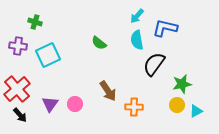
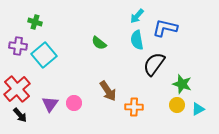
cyan square: moved 4 px left; rotated 15 degrees counterclockwise
green star: rotated 30 degrees clockwise
pink circle: moved 1 px left, 1 px up
cyan triangle: moved 2 px right, 2 px up
